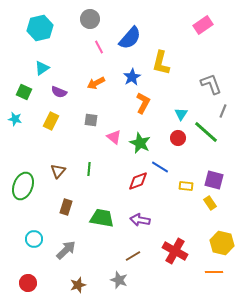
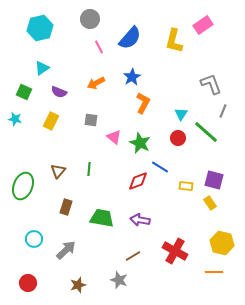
yellow L-shape at (161, 63): moved 13 px right, 22 px up
